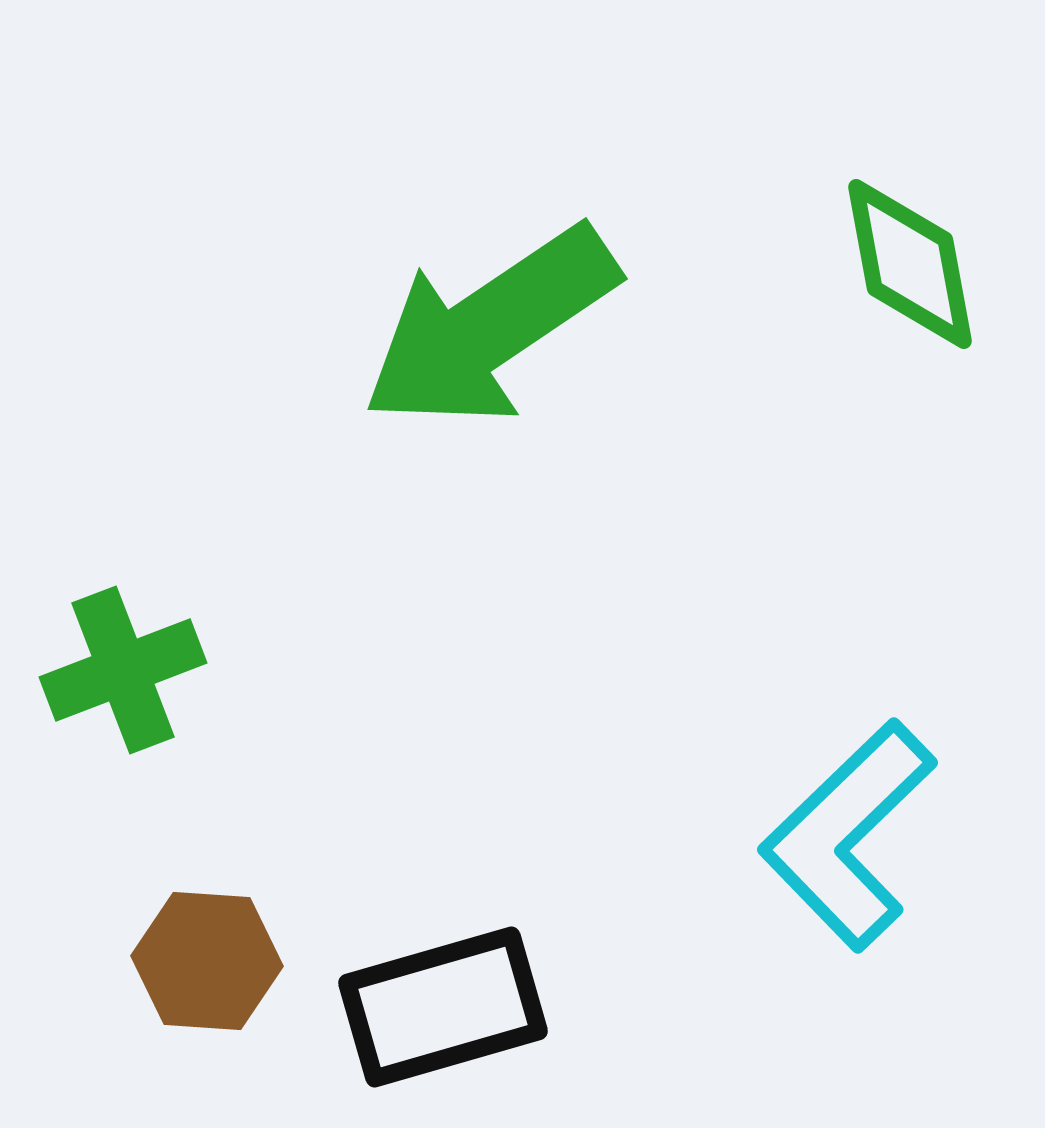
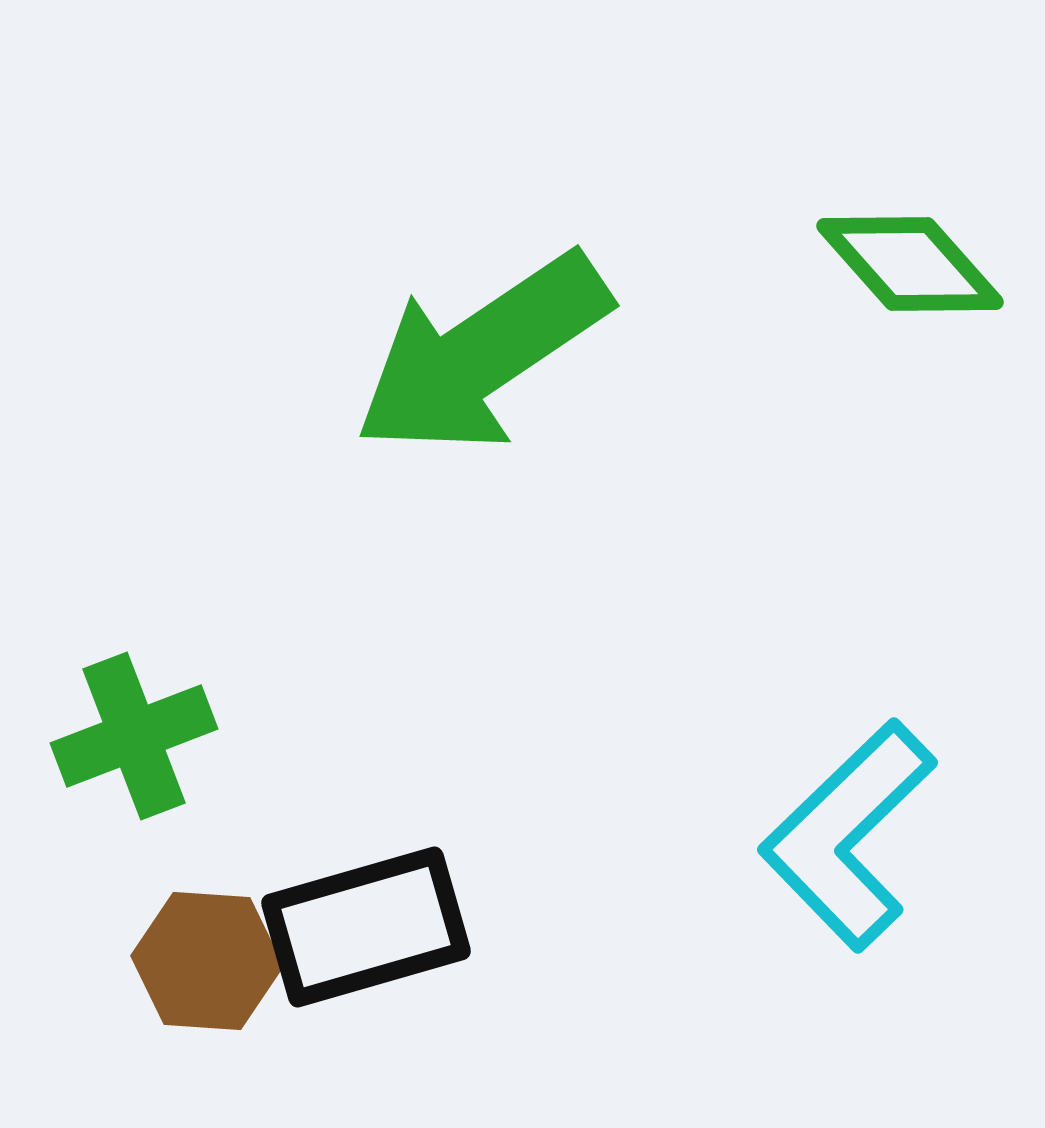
green diamond: rotated 31 degrees counterclockwise
green arrow: moved 8 px left, 27 px down
green cross: moved 11 px right, 66 px down
black rectangle: moved 77 px left, 80 px up
